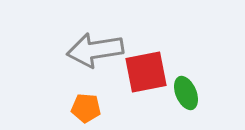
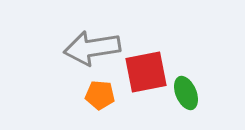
gray arrow: moved 3 px left, 2 px up
orange pentagon: moved 14 px right, 13 px up
